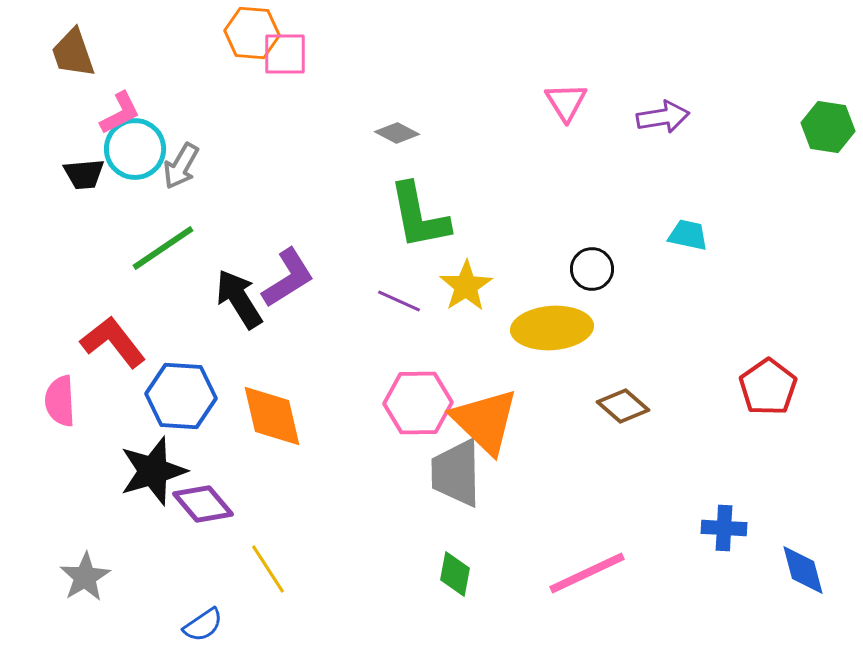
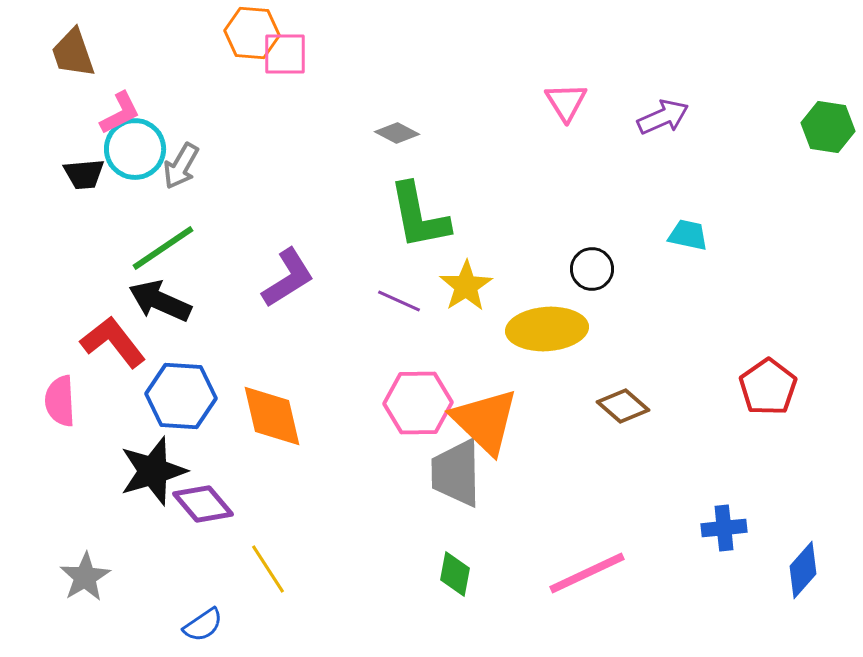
purple arrow: rotated 15 degrees counterclockwise
black arrow: moved 79 px left, 2 px down; rotated 34 degrees counterclockwise
yellow ellipse: moved 5 px left, 1 px down
blue cross: rotated 9 degrees counterclockwise
blue diamond: rotated 56 degrees clockwise
